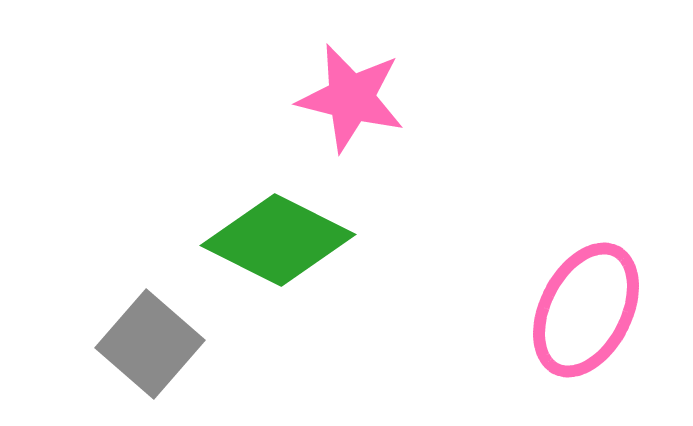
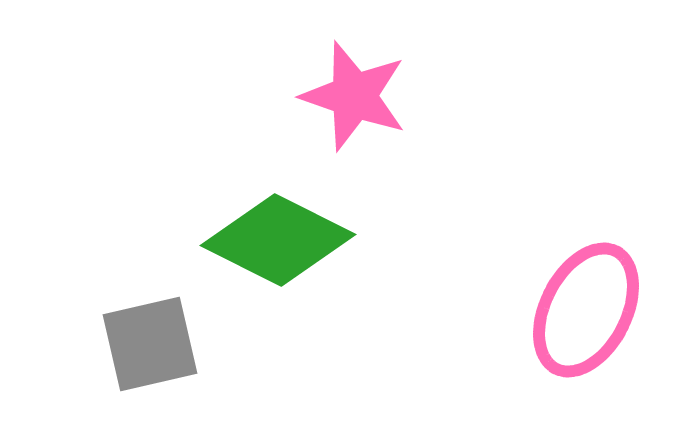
pink star: moved 3 px right, 2 px up; rotated 5 degrees clockwise
gray square: rotated 36 degrees clockwise
